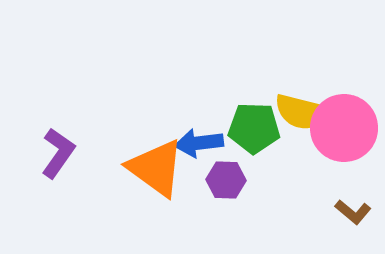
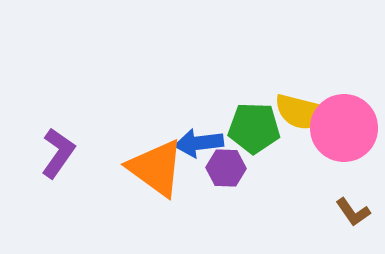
purple hexagon: moved 12 px up
brown L-shape: rotated 15 degrees clockwise
